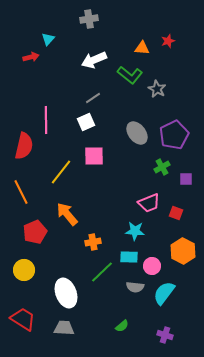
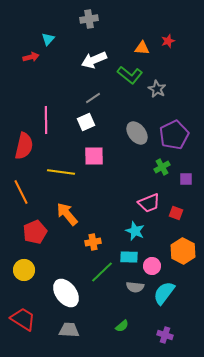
yellow line: rotated 60 degrees clockwise
cyan star: rotated 18 degrees clockwise
white ellipse: rotated 16 degrees counterclockwise
gray trapezoid: moved 5 px right, 2 px down
